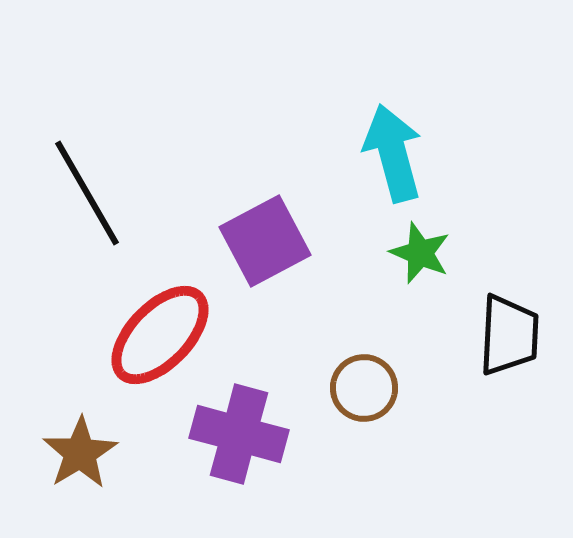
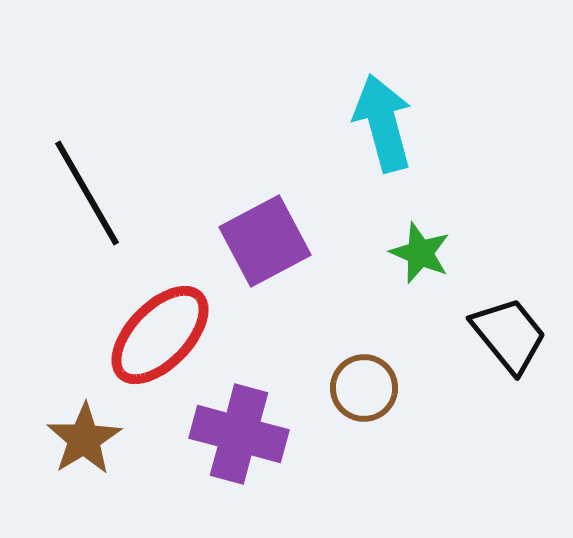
cyan arrow: moved 10 px left, 30 px up
black trapezoid: rotated 42 degrees counterclockwise
brown star: moved 4 px right, 14 px up
